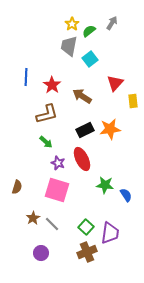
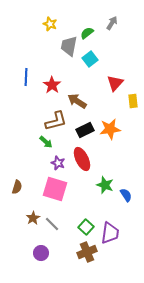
yellow star: moved 22 px left; rotated 16 degrees counterclockwise
green semicircle: moved 2 px left, 2 px down
brown arrow: moved 5 px left, 5 px down
brown L-shape: moved 9 px right, 7 px down
green star: rotated 12 degrees clockwise
pink square: moved 2 px left, 1 px up
